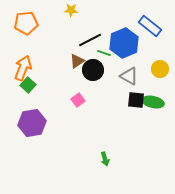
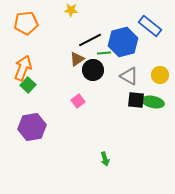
blue hexagon: moved 1 px left, 1 px up; rotated 8 degrees clockwise
green line: rotated 24 degrees counterclockwise
brown triangle: moved 2 px up
yellow circle: moved 6 px down
pink square: moved 1 px down
purple hexagon: moved 4 px down
